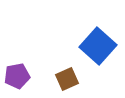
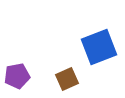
blue square: moved 1 px right, 1 px down; rotated 27 degrees clockwise
